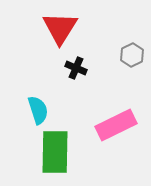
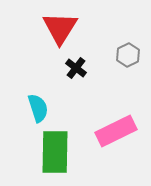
gray hexagon: moved 4 px left
black cross: rotated 15 degrees clockwise
cyan semicircle: moved 2 px up
pink rectangle: moved 6 px down
